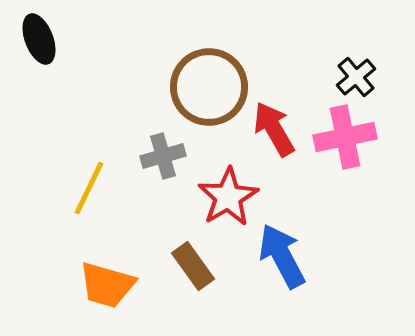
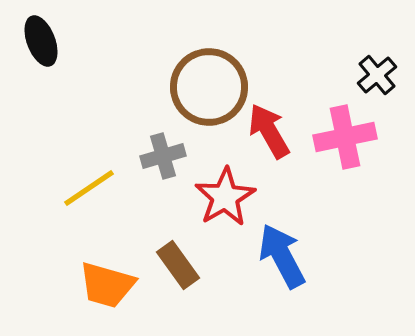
black ellipse: moved 2 px right, 2 px down
black cross: moved 21 px right, 2 px up
red arrow: moved 5 px left, 2 px down
yellow line: rotated 30 degrees clockwise
red star: moved 3 px left
brown rectangle: moved 15 px left, 1 px up
